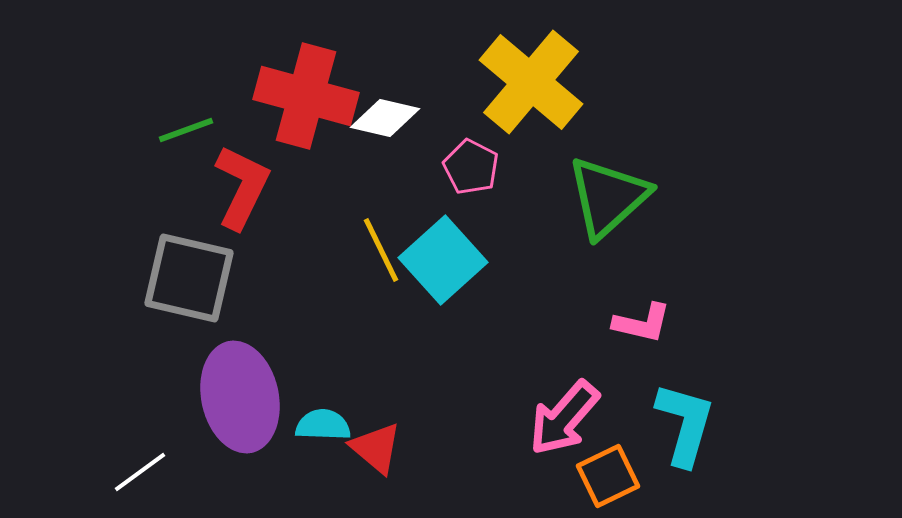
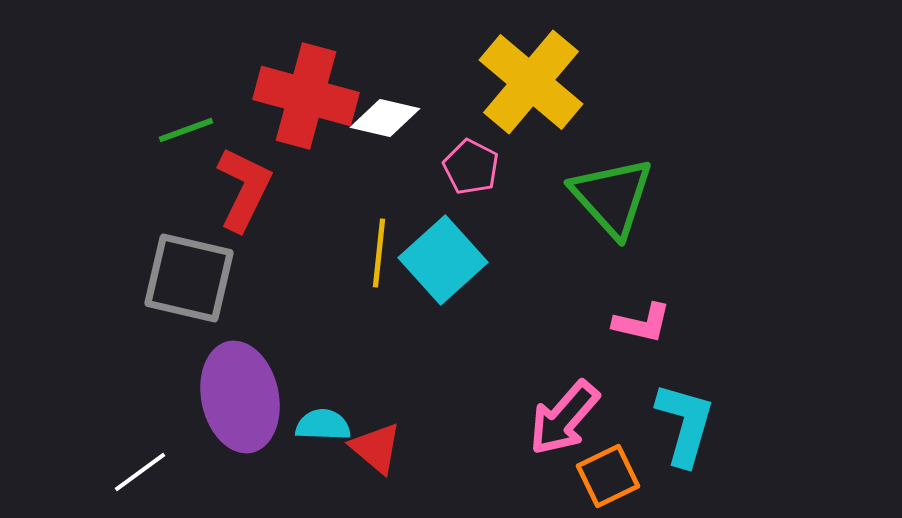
red L-shape: moved 2 px right, 2 px down
green triangle: moved 4 px right; rotated 30 degrees counterclockwise
yellow line: moved 2 px left, 3 px down; rotated 32 degrees clockwise
